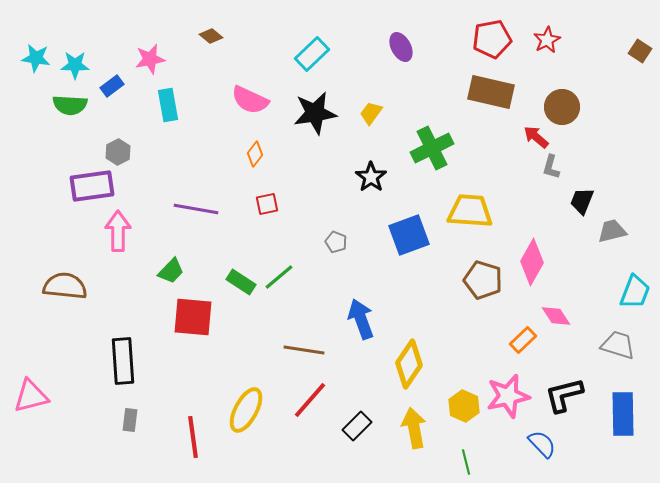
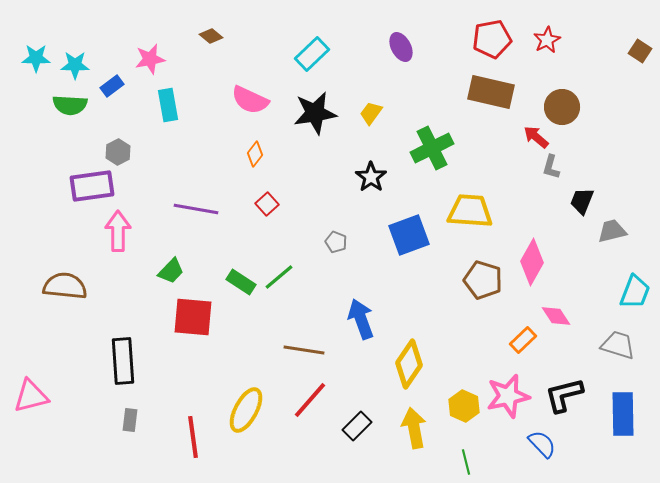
cyan star at (36, 58): rotated 8 degrees counterclockwise
red square at (267, 204): rotated 30 degrees counterclockwise
